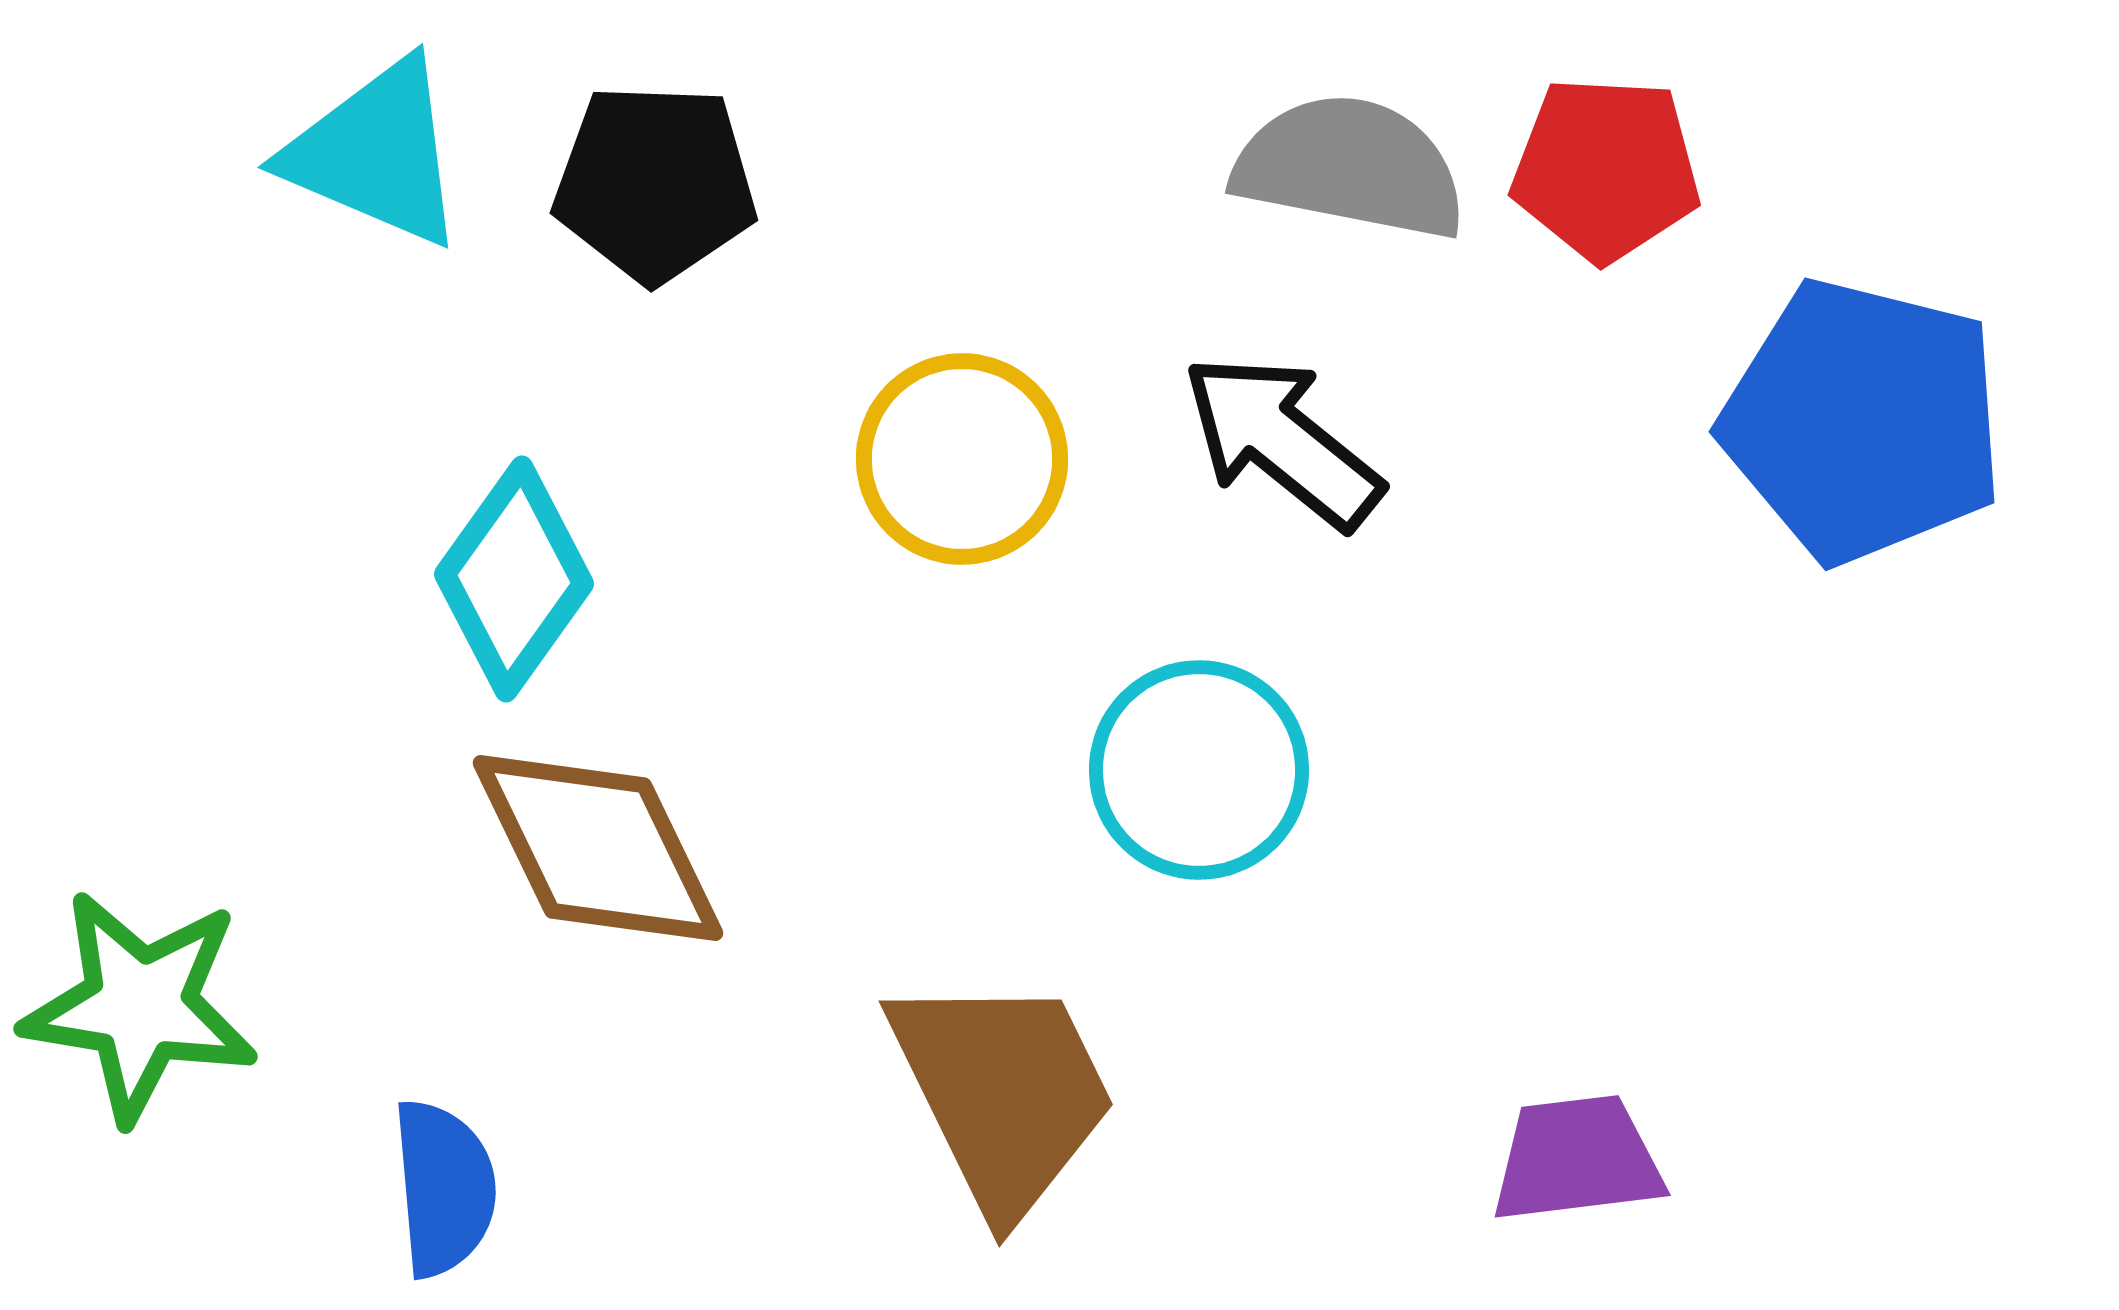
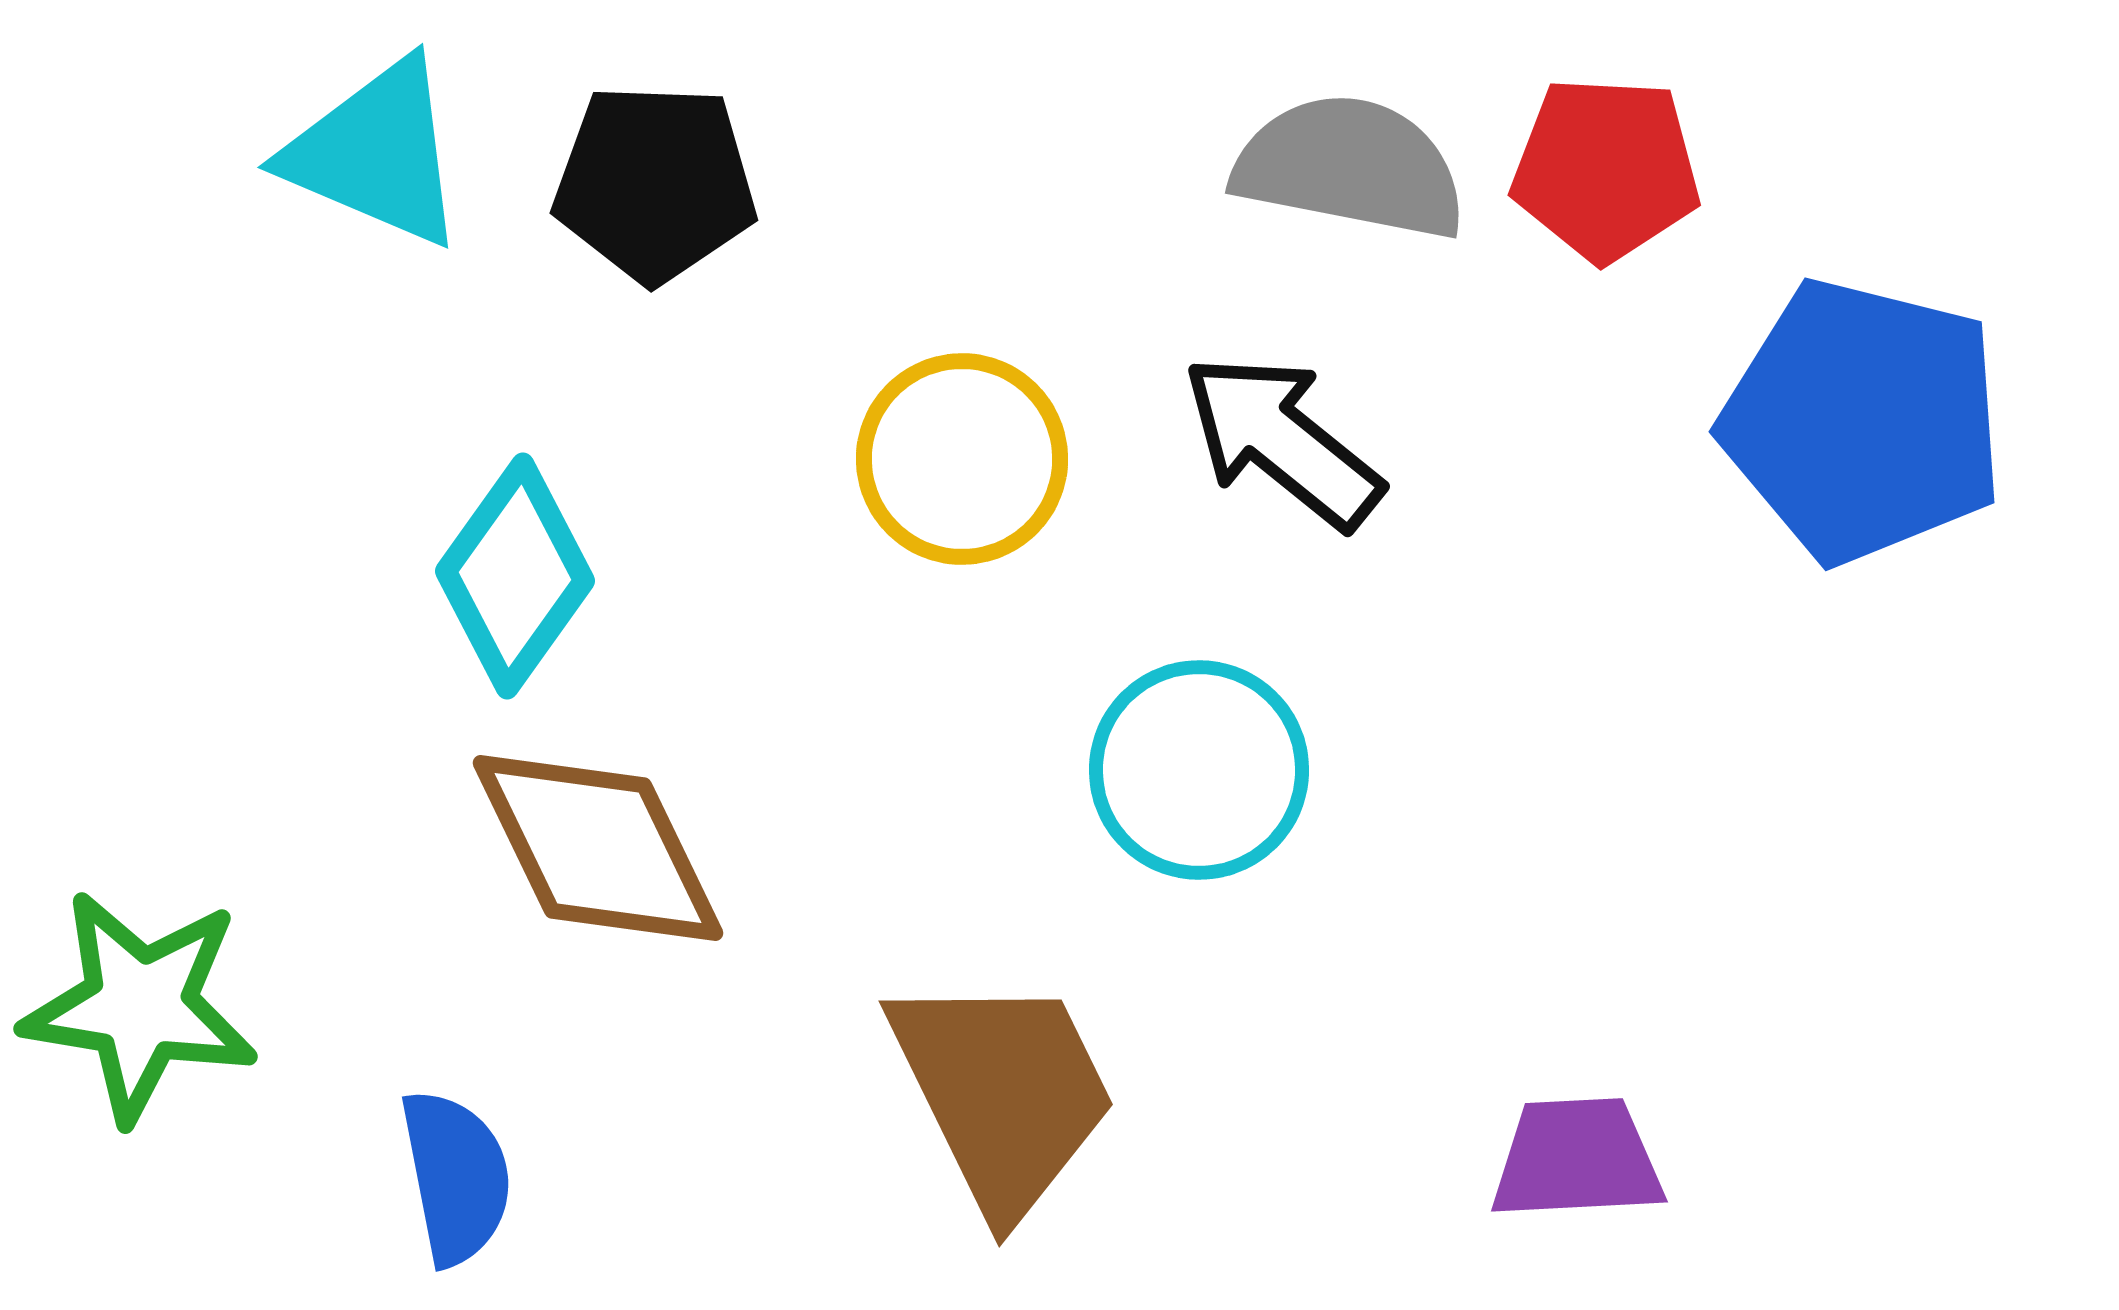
cyan diamond: moved 1 px right, 3 px up
purple trapezoid: rotated 4 degrees clockwise
blue semicircle: moved 12 px right, 11 px up; rotated 6 degrees counterclockwise
